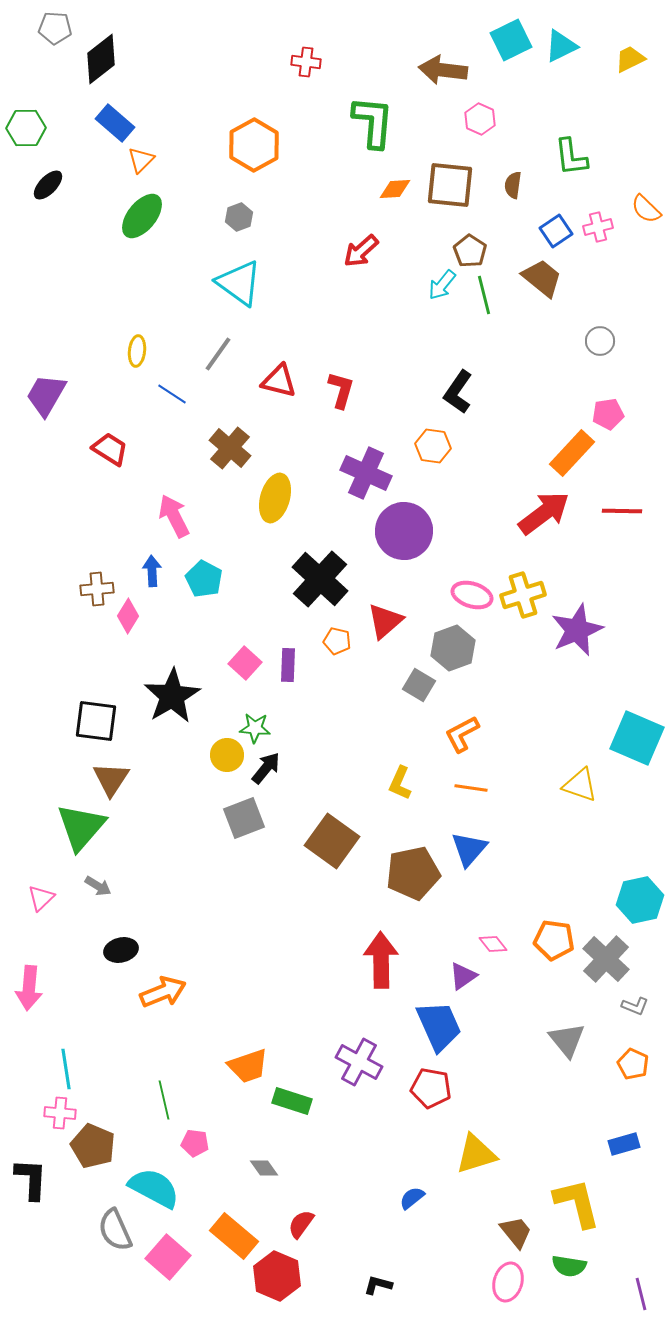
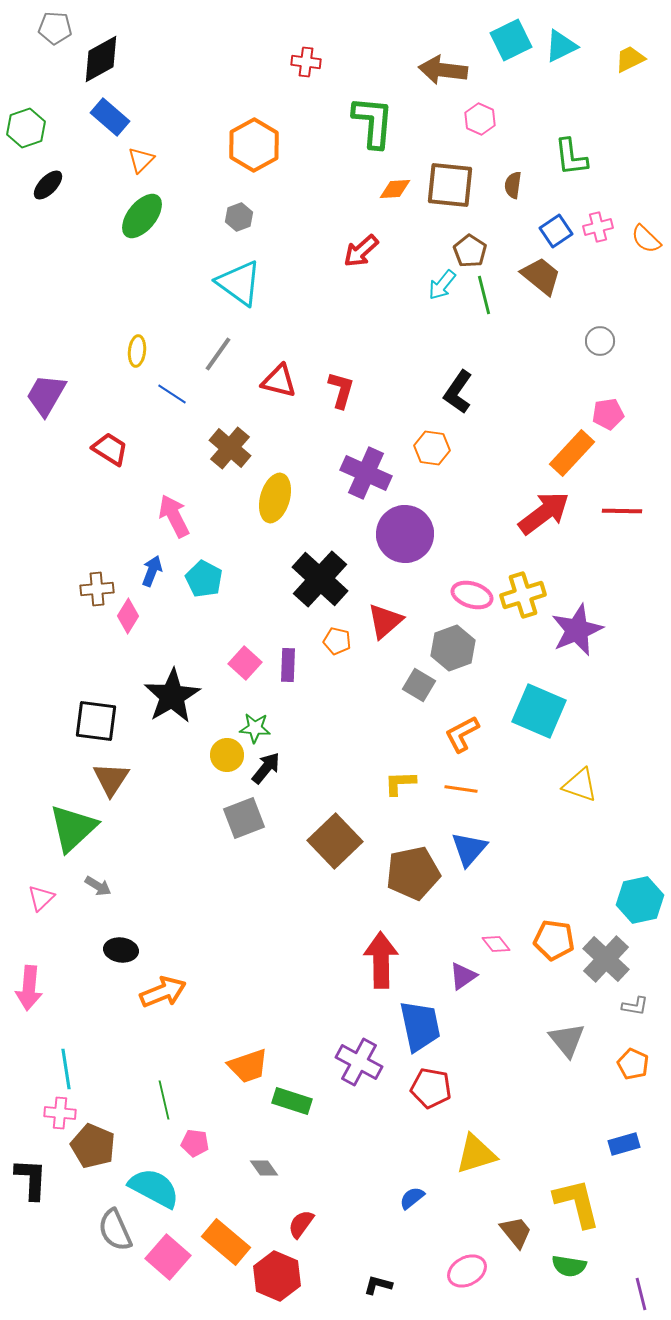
black diamond at (101, 59): rotated 9 degrees clockwise
blue rectangle at (115, 123): moved 5 px left, 6 px up
green hexagon at (26, 128): rotated 18 degrees counterclockwise
orange semicircle at (646, 209): moved 30 px down
brown trapezoid at (542, 278): moved 1 px left, 2 px up
orange hexagon at (433, 446): moved 1 px left, 2 px down
purple circle at (404, 531): moved 1 px right, 3 px down
blue arrow at (152, 571): rotated 24 degrees clockwise
cyan square at (637, 738): moved 98 px left, 27 px up
yellow L-shape at (400, 783): rotated 64 degrees clockwise
orange line at (471, 788): moved 10 px left, 1 px down
green triangle at (81, 827): moved 8 px left, 1 px down; rotated 6 degrees clockwise
brown square at (332, 841): moved 3 px right; rotated 10 degrees clockwise
pink diamond at (493, 944): moved 3 px right
black ellipse at (121, 950): rotated 20 degrees clockwise
gray L-shape at (635, 1006): rotated 12 degrees counterclockwise
blue trapezoid at (439, 1026): moved 19 px left; rotated 12 degrees clockwise
orange rectangle at (234, 1236): moved 8 px left, 6 px down
pink ellipse at (508, 1282): moved 41 px left, 11 px up; rotated 45 degrees clockwise
